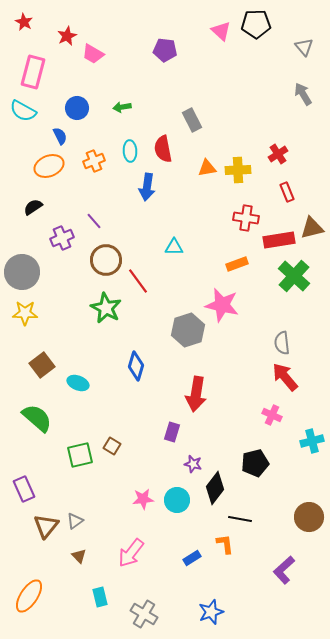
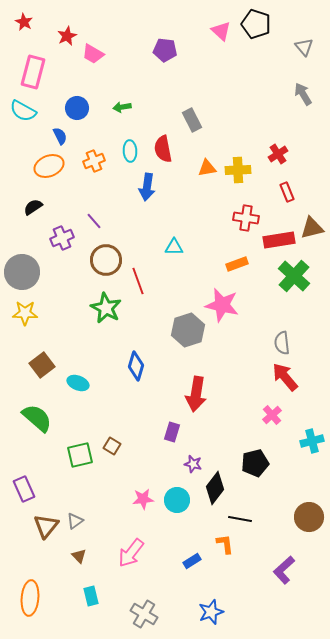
black pentagon at (256, 24): rotated 20 degrees clockwise
red line at (138, 281): rotated 16 degrees clockwise
pink cross at (272, 415): rotated 24 degrees clockwise
blue rectangle at (192, 558): moved 3 px down
orange ellipse at (29, 596): moved 1 px right, 2 px down; rotated 28 degrees counterclockwise
cyan rectangle at (100, 597): moved 9 px left, 1 px up
